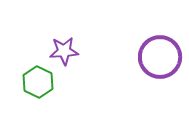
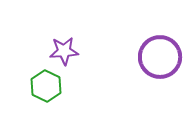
green hexagon: moved 8 px right, 4 px down
